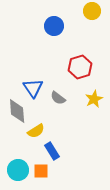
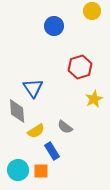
gray semicircle: moved 7 px right, 29 px down
